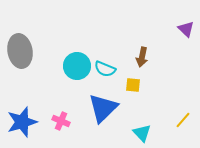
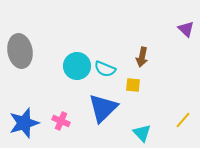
blue star: moved 2 px right, 1 px down
